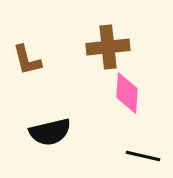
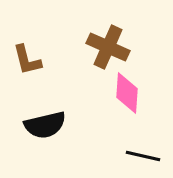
brown cross: rotated 30 degrees clockwise
black semicircle: moved 5 px left, 7 px up
